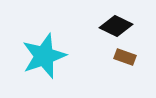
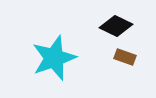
cyan star: moved 10 px right, 2 px down
